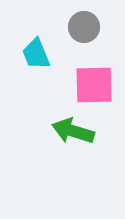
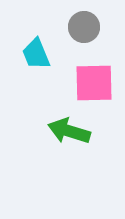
pink square: moved 2 px up
green arrow: moved 4 px left
